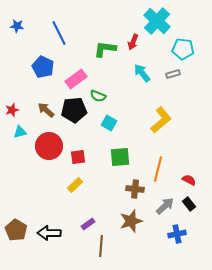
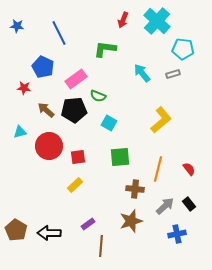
red arrow: moved 10 px left, 22 px up
red star: moved 12 px right, 22 px up; rotated 24 degrees clockwise
red semicircle: moved 11 px up; rotated 24 degrees clockwise
